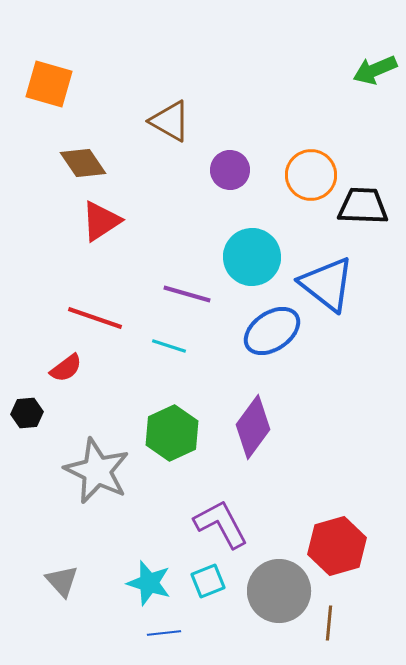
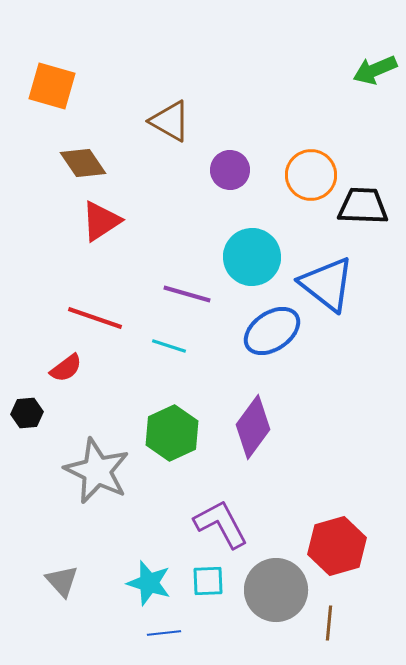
orange square: moved 3 px right, 2 px down
cyan square: rotated 20 degrees clockwise
gray circle: moved 3 px left, 1 px up
